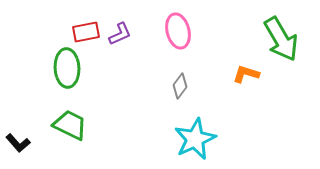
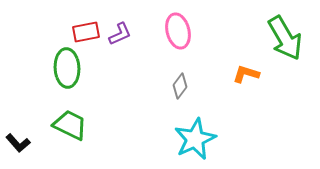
green arrow: moved 4 px right, 1 px up
